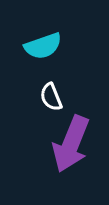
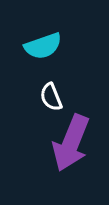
purple arrow: moved 1 px up
